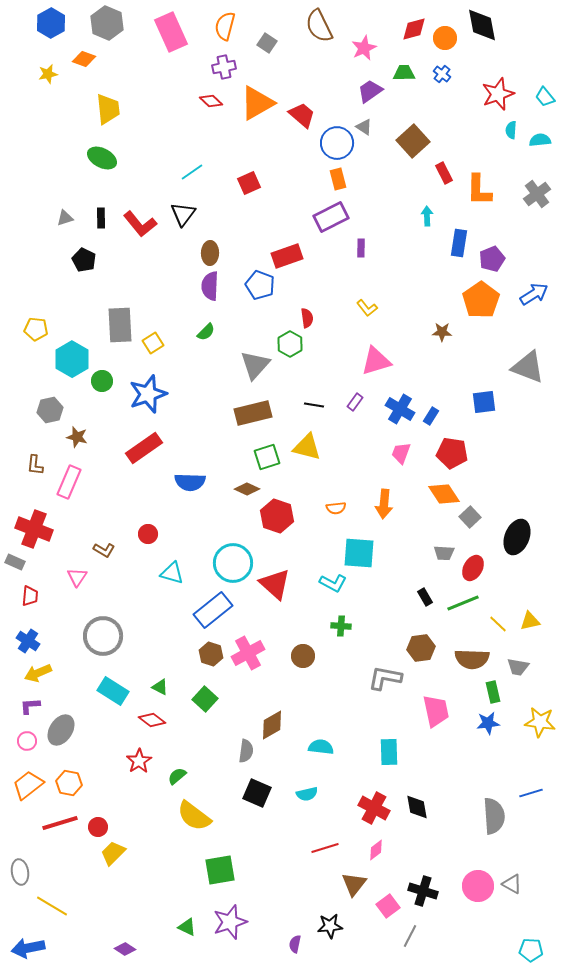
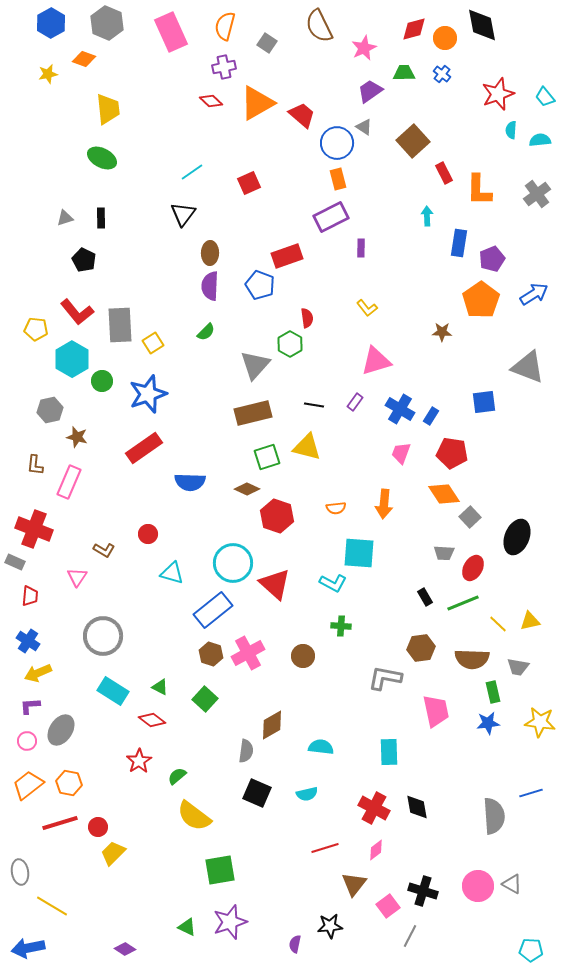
red L-shape at (140, 224): moved 63 px left, 88 px down
